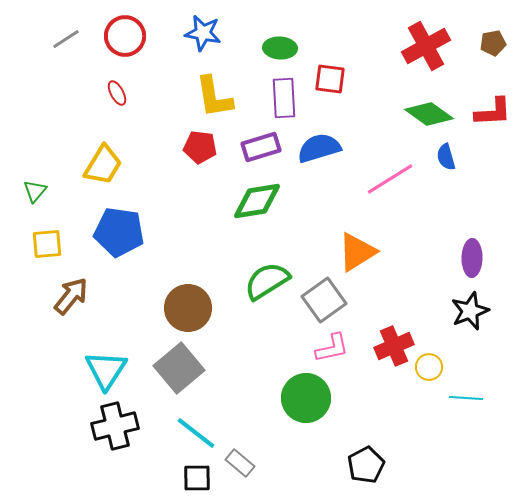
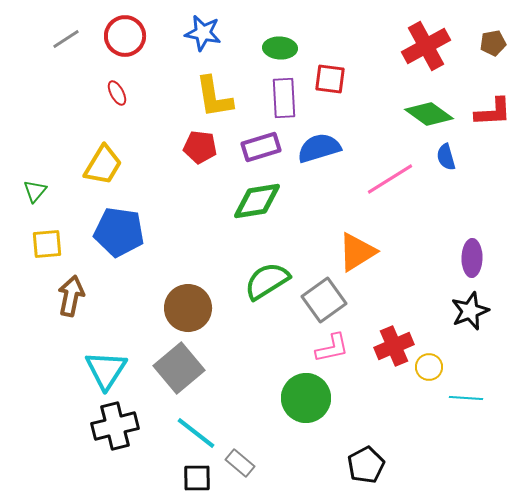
brown arrow at (71, 296): rotated 27 degrees counterclockwise
